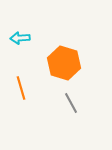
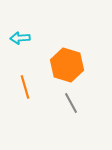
orange hexagon: moved 3 px right, 2 px down
orange line: moved 4 px right, 1 px up
